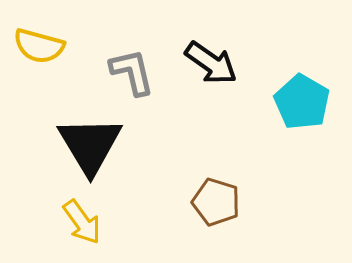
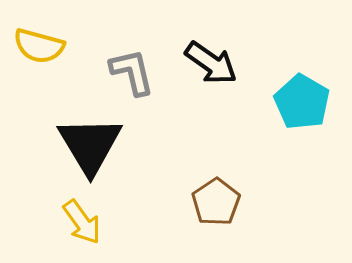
brown pentagon: rotated 21 degrees clockwise
